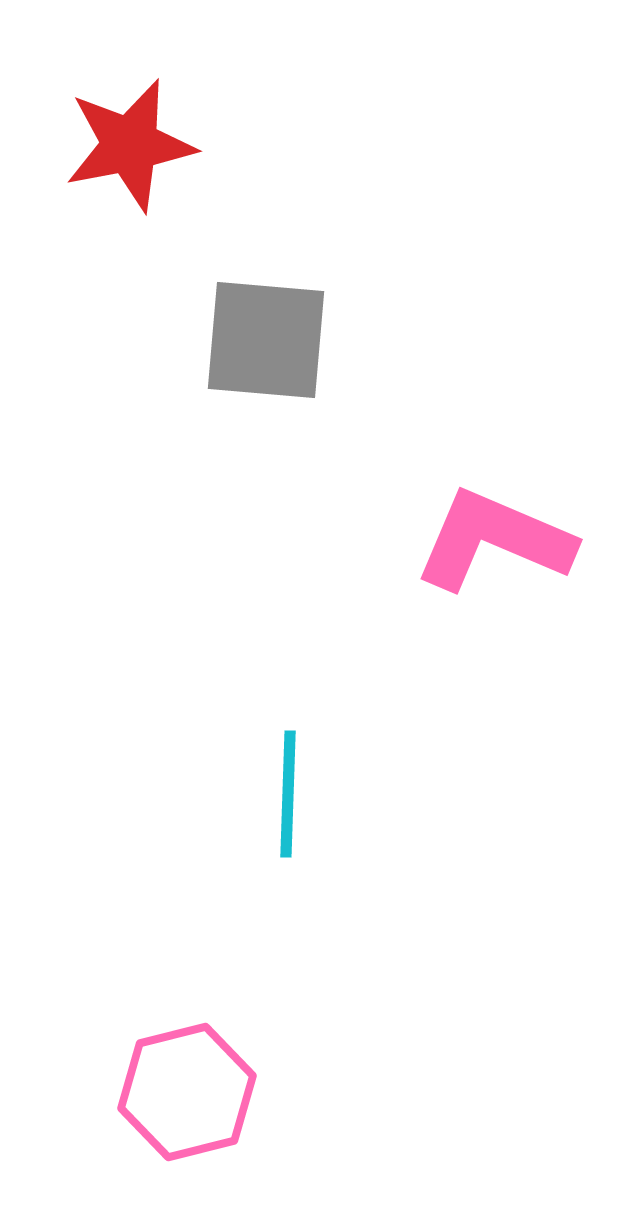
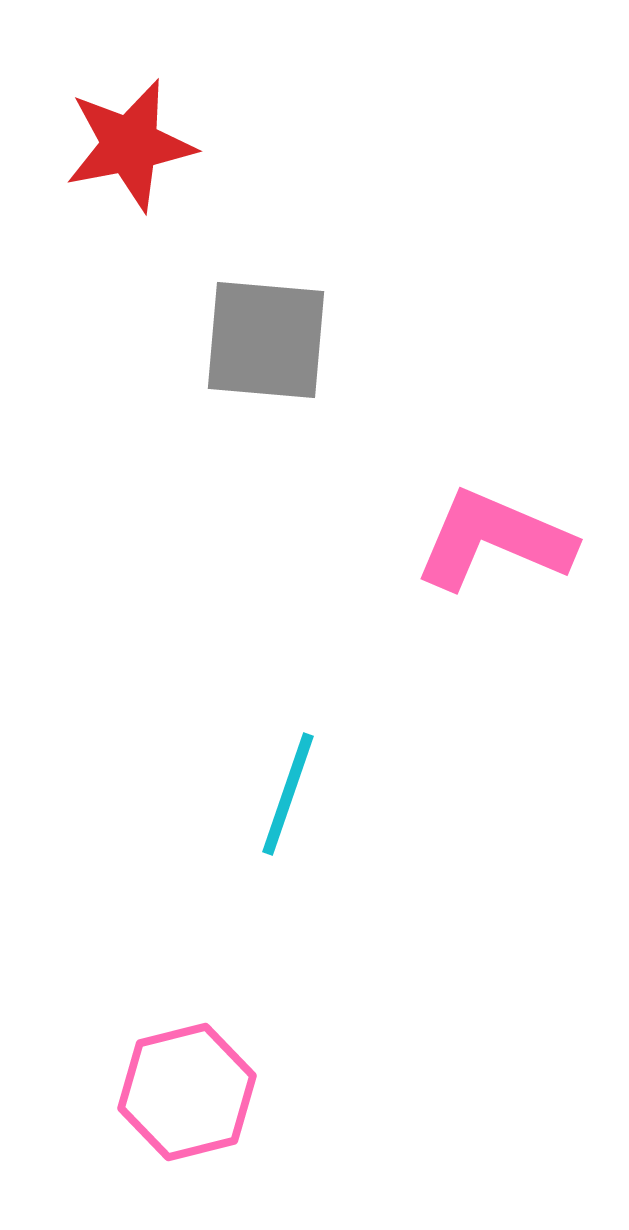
cyan line: rotated 17 degrees clockwise
